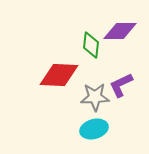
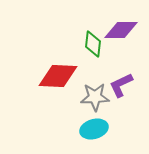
purple diamond: moved 1 px right, 1 px up
green diamond: moved 2 px right, 1 px up
red diamond: moved 1 px left, 1 px down
